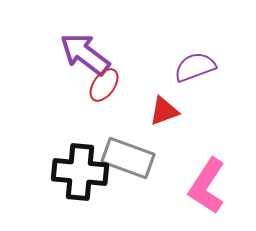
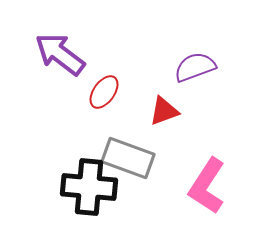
purple arrow: moved 25 px left
red ellipse: moved 7 px down
black cross: moved 9 px right, 15 px down
